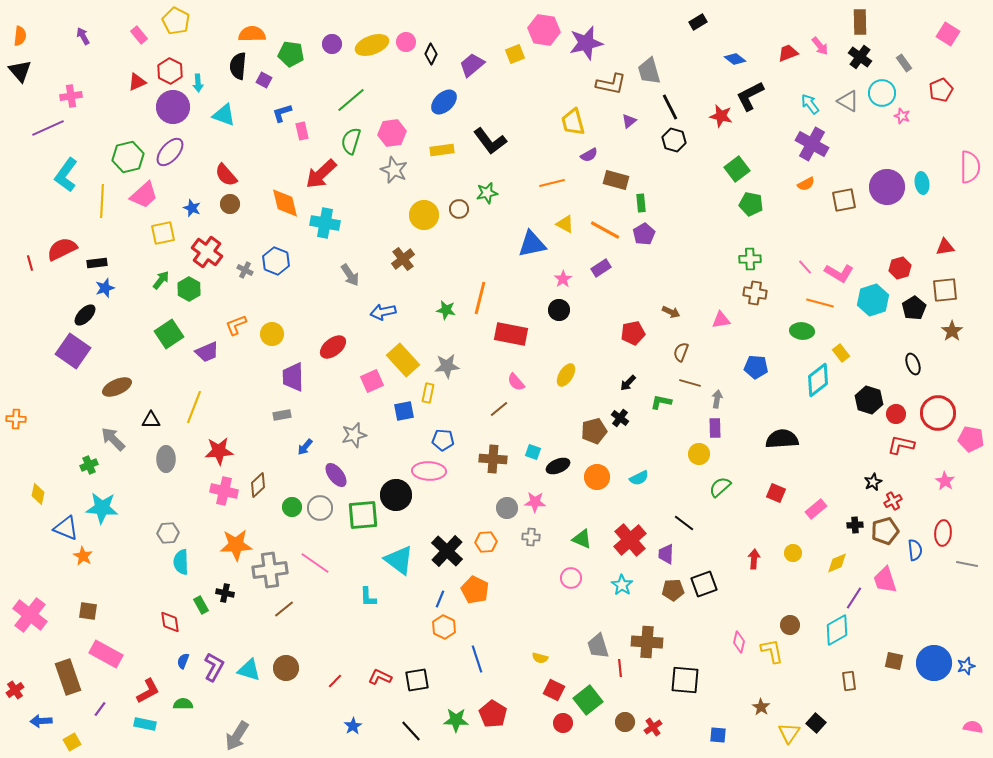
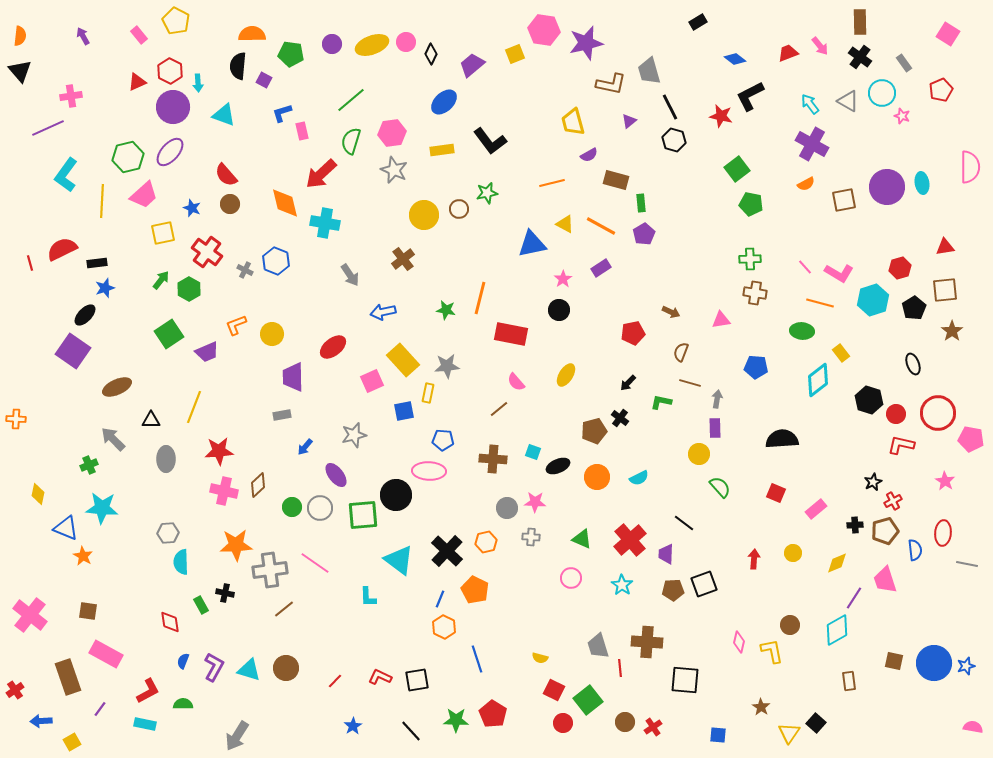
orange line at (605, 230): moved 4 px left, 4 px up
green semicircle at (720, 487): rotated 90 degrees clockwise
orange hexagon at (486, 542): rotated 10 degrees counterclockwise
